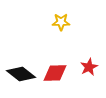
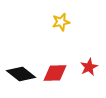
yellow star: rotated 12 degrees counterclockwise
